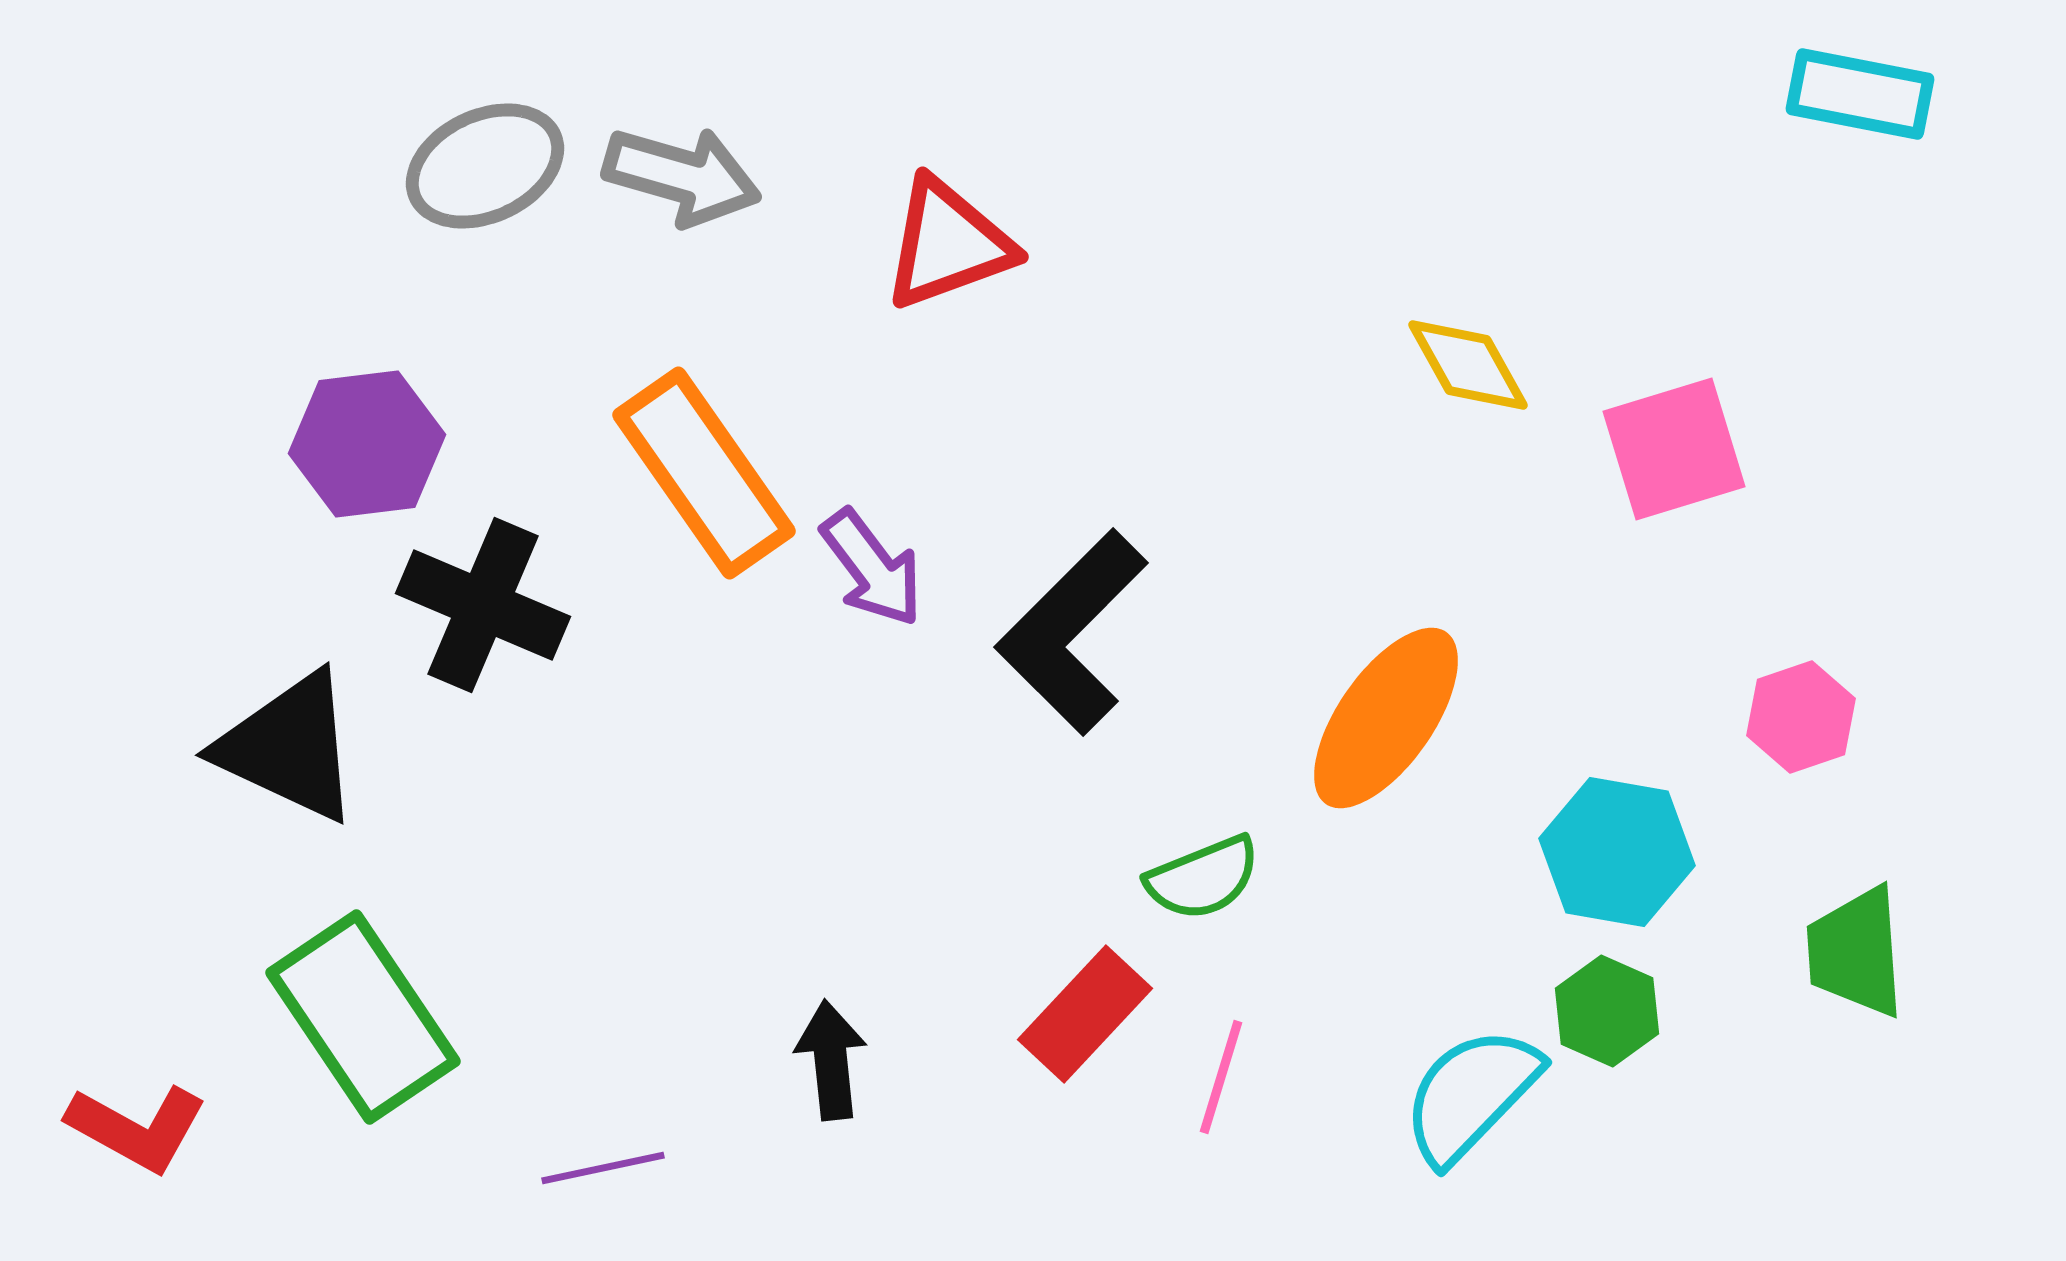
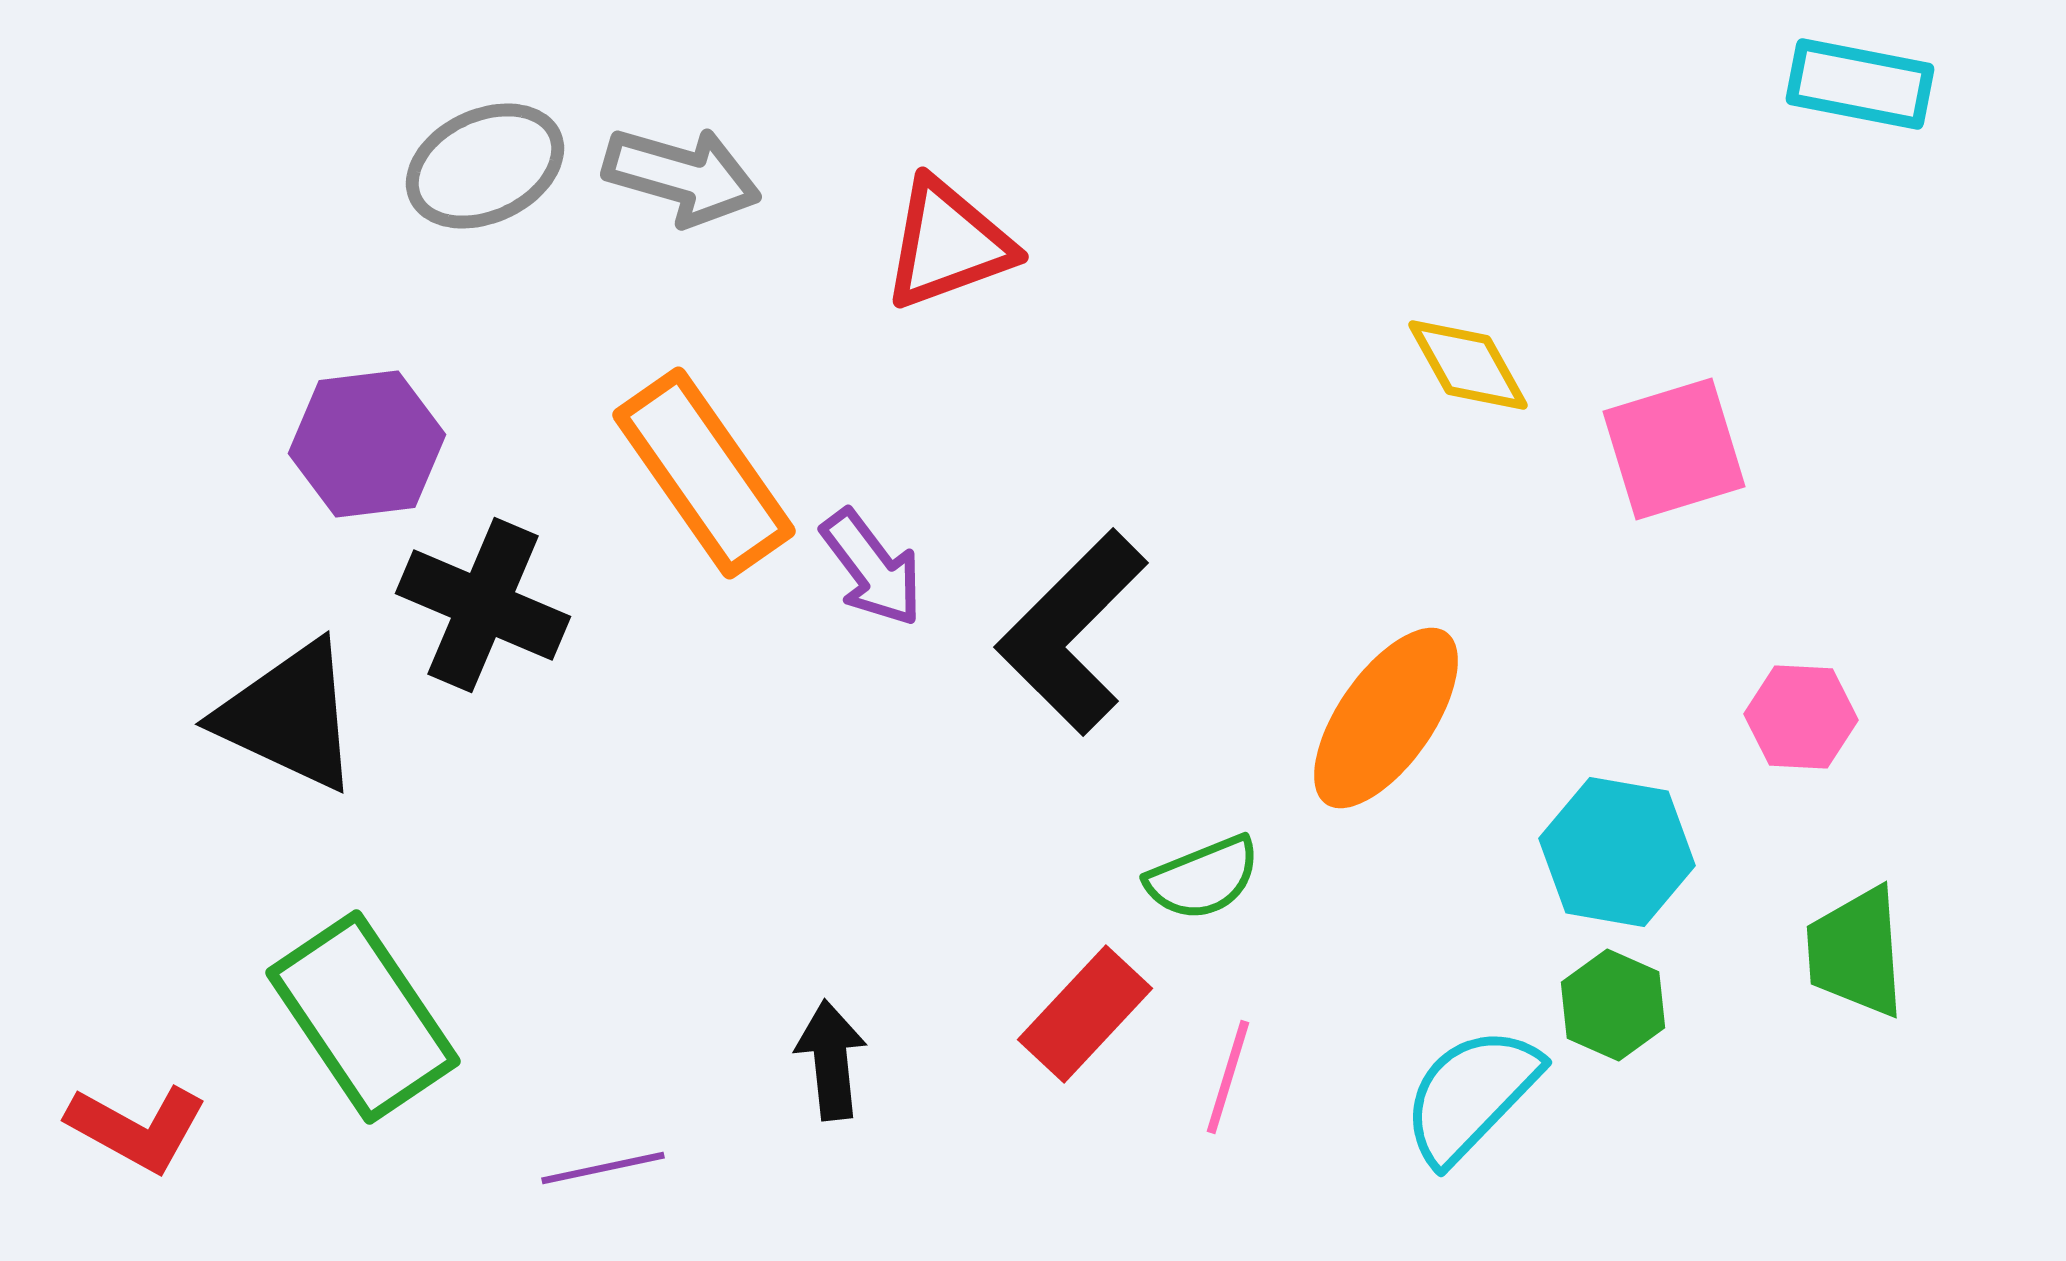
cyan rectangle: moved 10 px up
pink hexagon: rotated 22 degrees clockwise
black triangle: moved 31 px up
green hexagon: moved 6 px right, 6 px up
pink line: moved 7 px right
